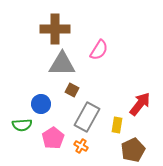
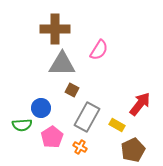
blue circle: moved 4 px down
yellow rectangle: rotated 70 degrees counterclockwise
pink pentagon: moved 1 px left, 1 px up
orange cross: moved 1 px left, 1 px down
